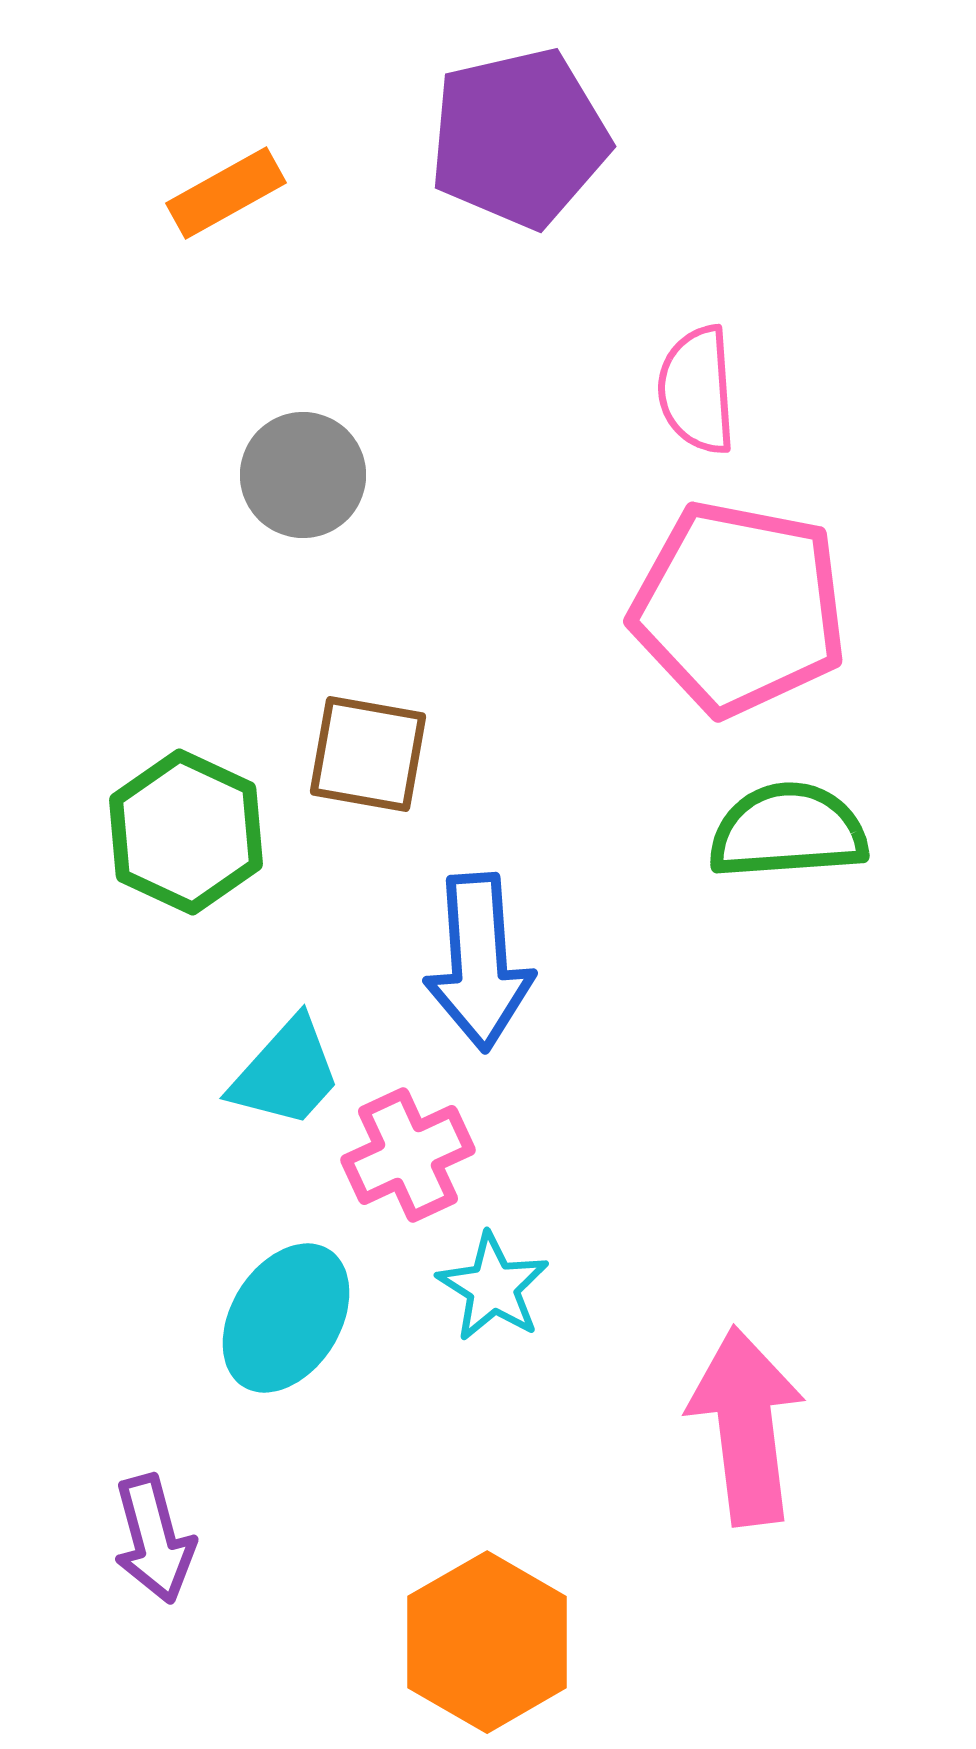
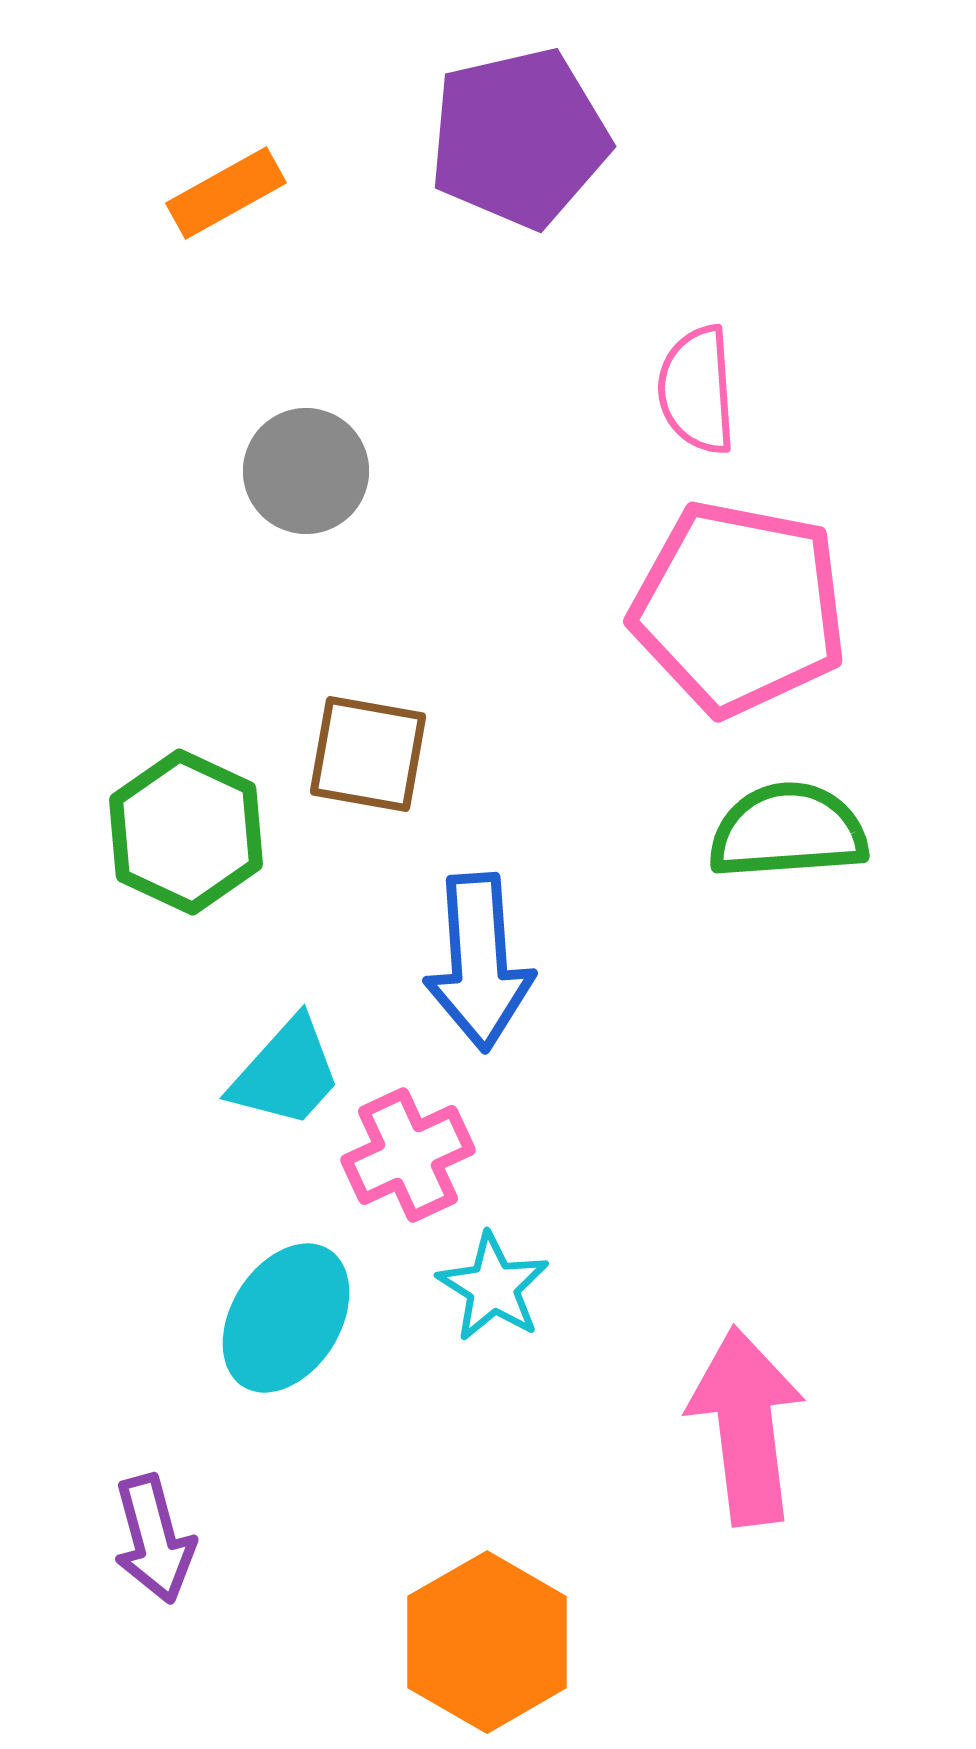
gray circle: moved 3 px right, 4 px up
